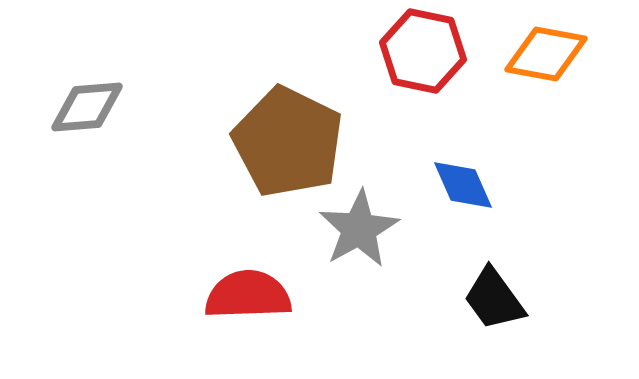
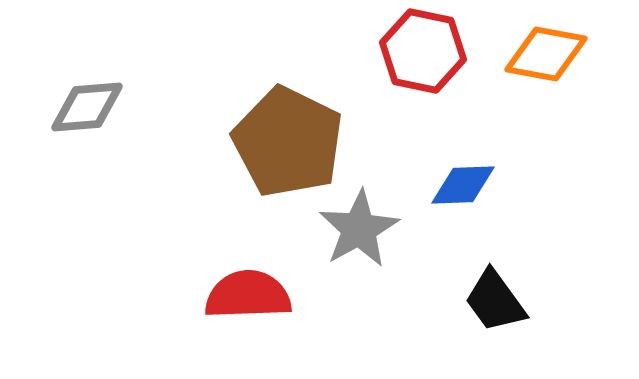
blue diamond: rotated 68 degrees counterclockwise
black trapezoid: moved 1 px right, 2 px down
